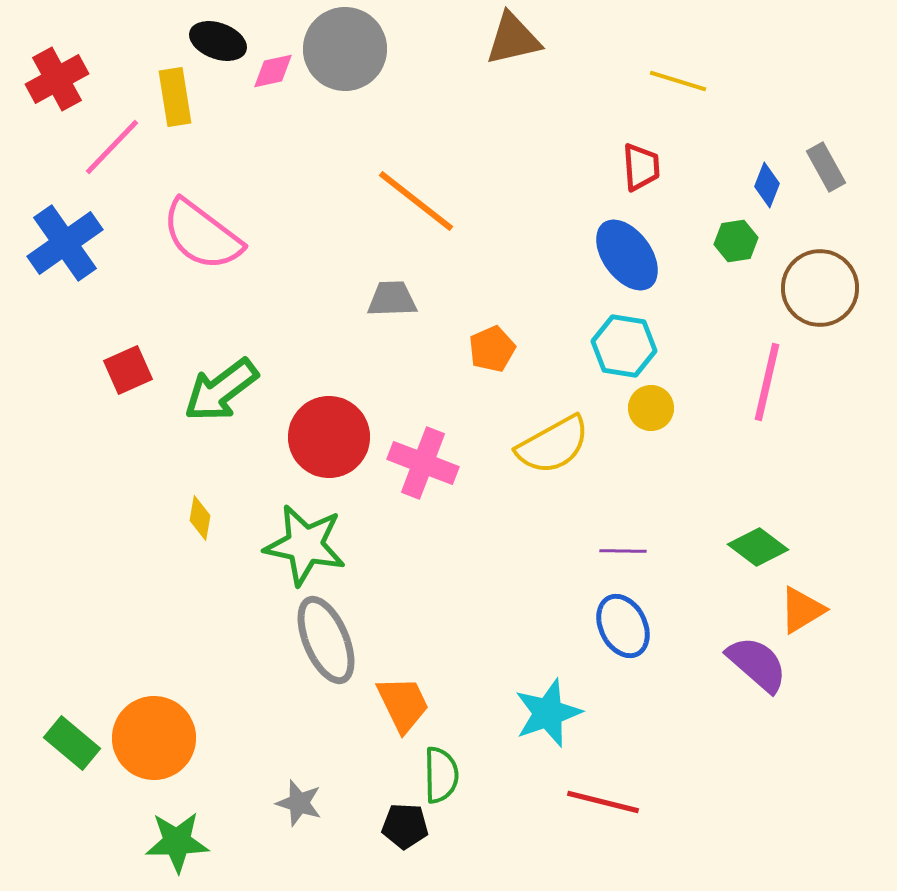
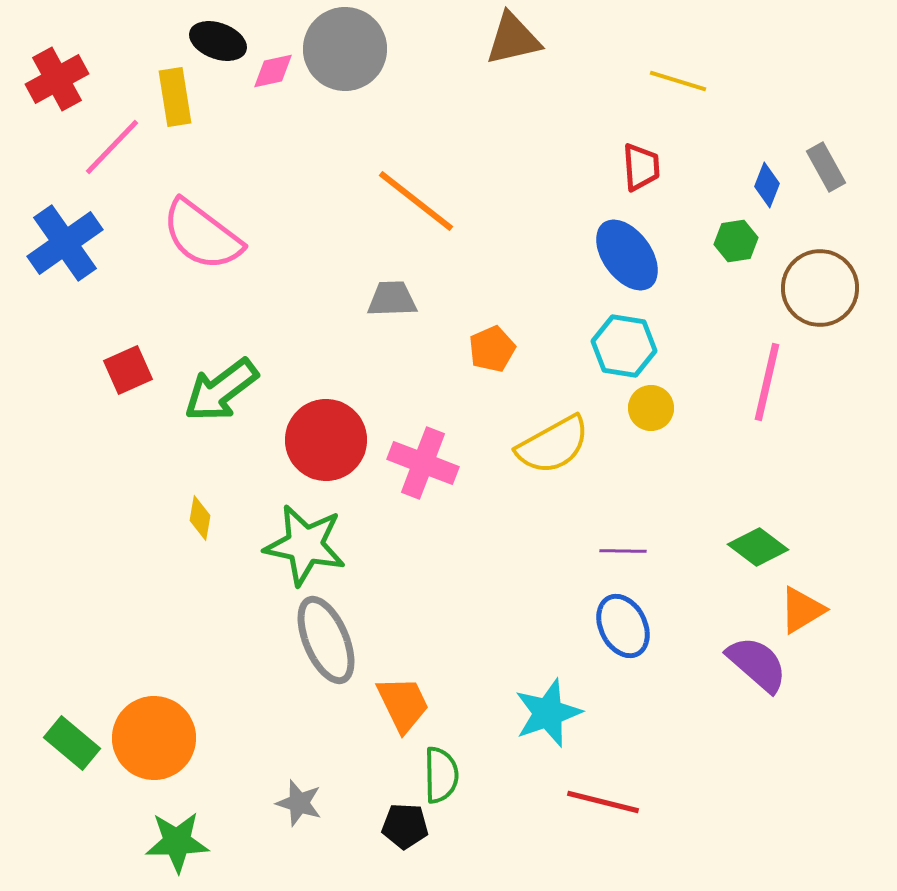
red circle at (329, 437): moved 3 px left, 3 px down
